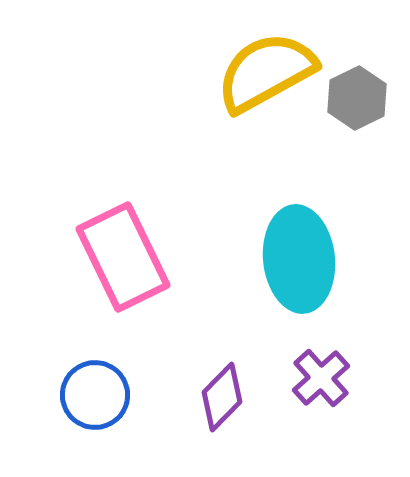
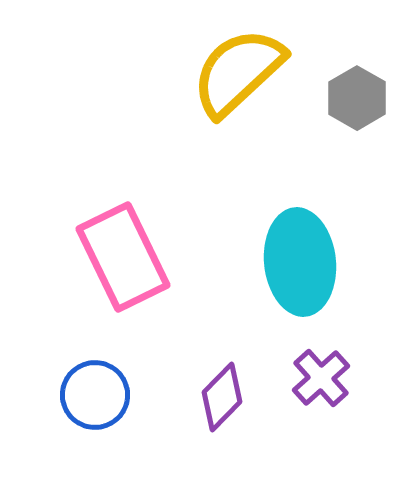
yellow semicircle: moved 28 px left; rotated 14 degrees counterclockwise
gray hexagon: rotated 4 degrees counterclockwise
cyan ellipse: moved 1 px right, 3 px down
